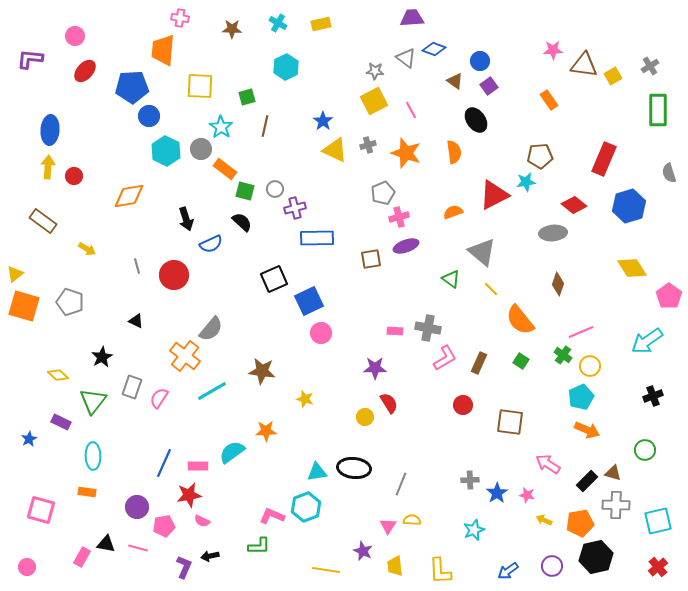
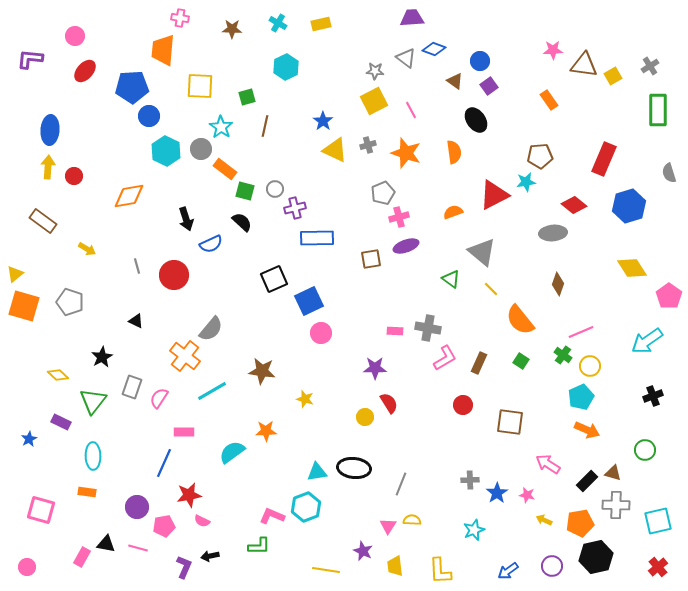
pink rectangle at (198, 466): moved 14 px left, 34 px up
